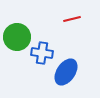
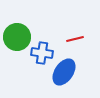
red line: moved 3 px right, 20 px down
blue ellipse: moved 2 px left
